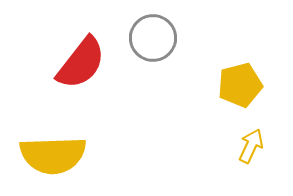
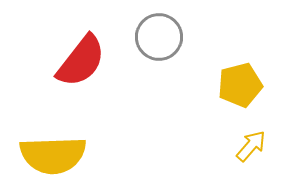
gray circle: moved 6 px right, 1 px up
red semicircle: moved 2 px up
yellow arrow: rotated 16 degrees clockwise
